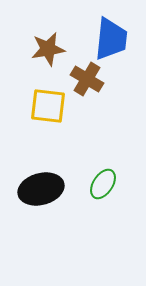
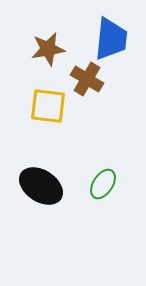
black ellipse: moved 3 px up; rotated 48 degrees clockwise
